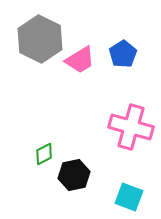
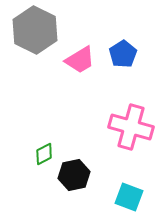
gray hexagon: moved 5 px left, 9 px up
